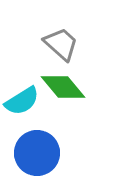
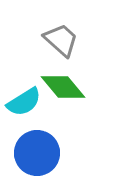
gray trapezoid: moved 4 px up
cyan semicircle: moved 2 px right, 1 px down
